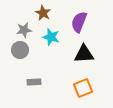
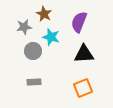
brown star: moved 1 px right, 1 px down
gray star: moved 3 px up
gray circle: moved 13 px right, 1 px down
